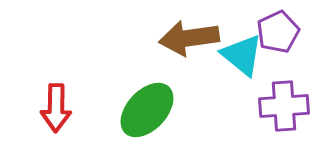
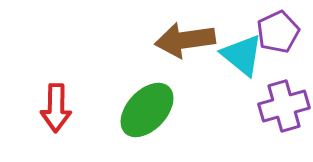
brown arrow: moved 4 px left, 2 px down
purple cross: rotated 12 degrees counterclockwise
